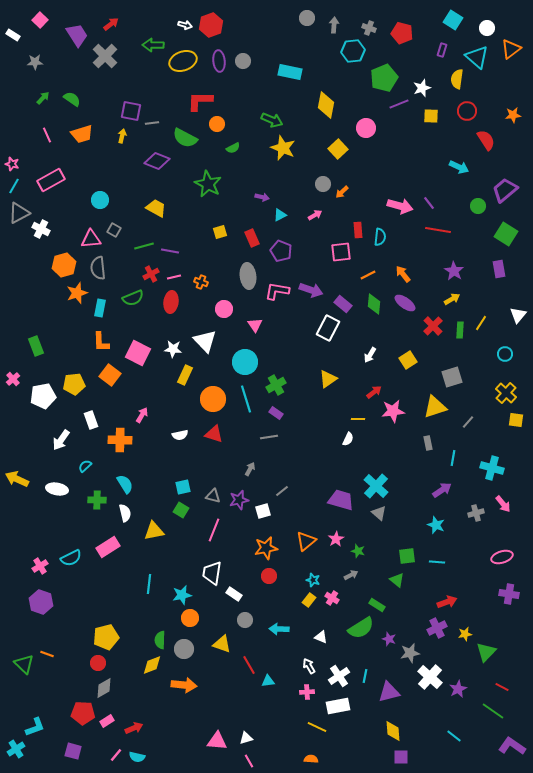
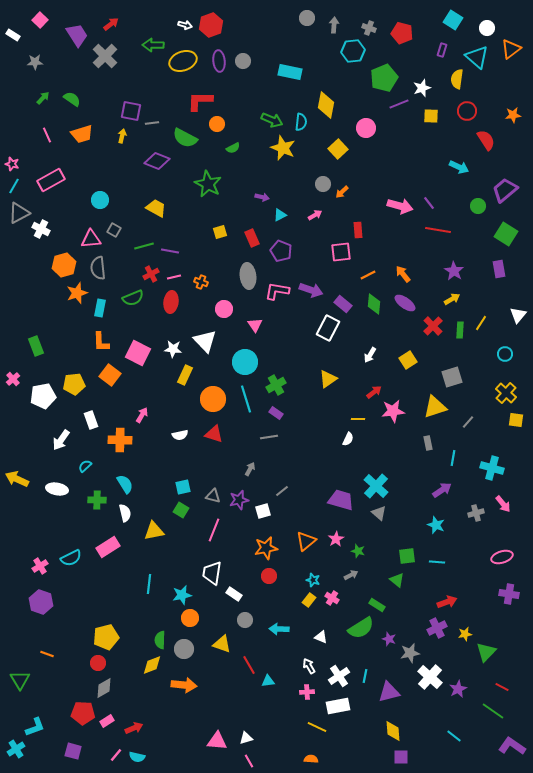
cyan semicircle at (380, 237): moved 79 px left, 115 px up
green triangle at (24, 664): moved 4 px left, 16 px down; rotated 15 degrees clockwise
